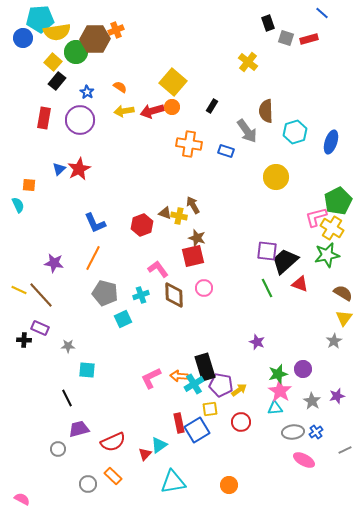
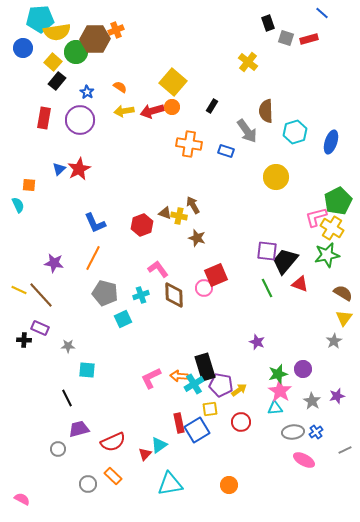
blue circle at (23, 38): moved 10 px down
red square at (193, 256): moved 23 px right, 19 px down; rotated 10 degrees counterclockwise
black trapezoid at (285, 261): rotated 8 degrees counterclockwise
cyan triangle at (173, 482): moved 3 px left, 2 px down
